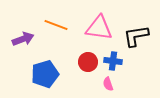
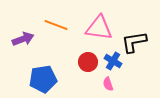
black L-shape: moved 2 px left, 6 px down
blue cross: rotated 24 degrees clockwise
blue pentagon: moved 2 px left, 5 px down; rotated 8 degrees clockwise
